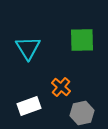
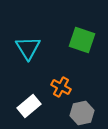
green square: rotated 20 degrees clockwise
orange cross: rotated 12 degrees counterclockwise
white rectangle: rotated 20 degrees counterclockwise
